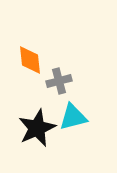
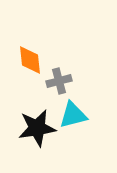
cyan triangle: moved 2 px up
black star: rotated 15 degrees clockwise
